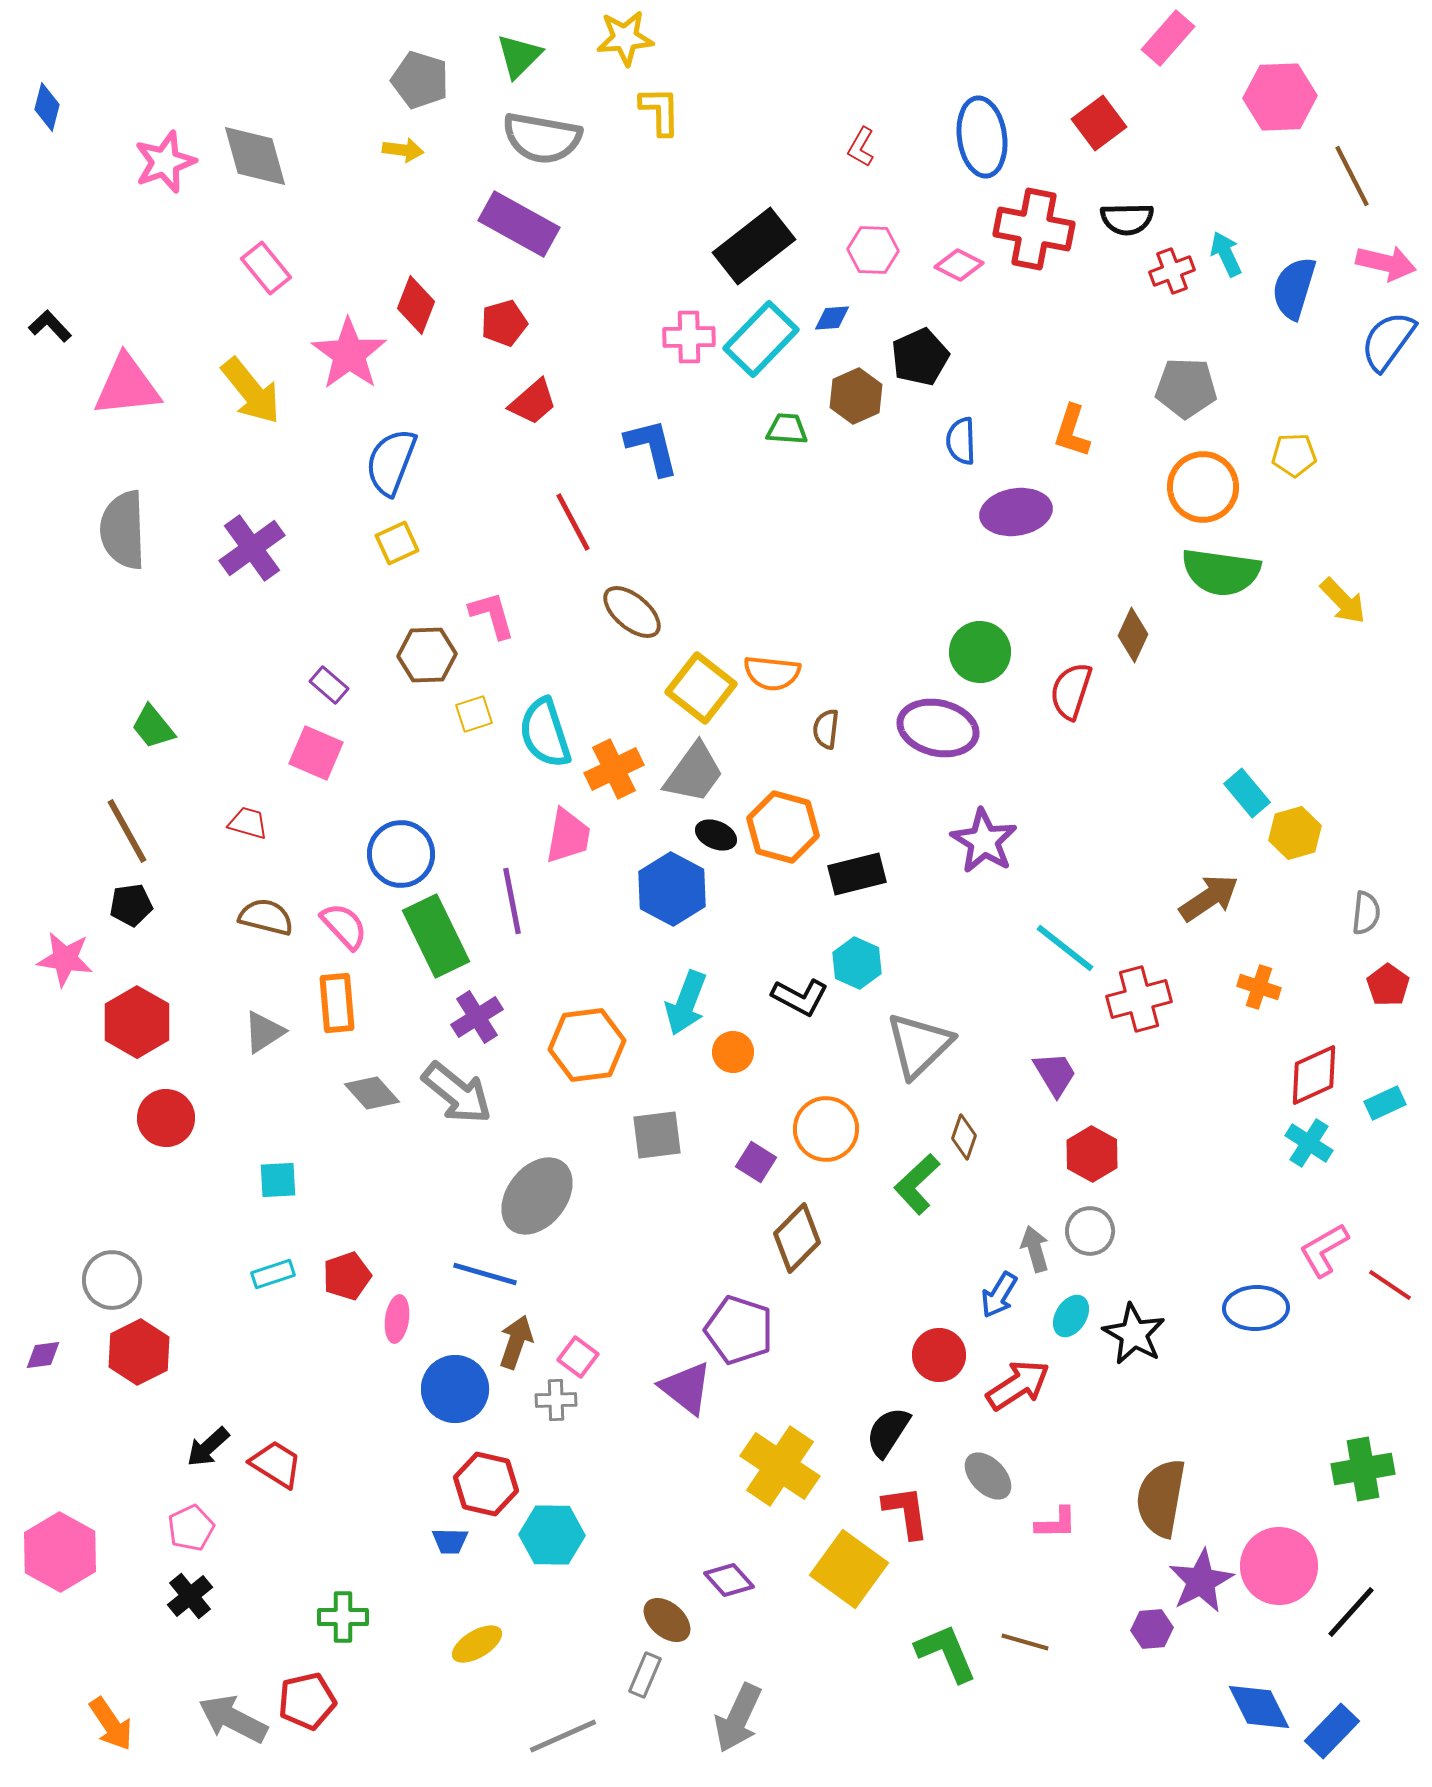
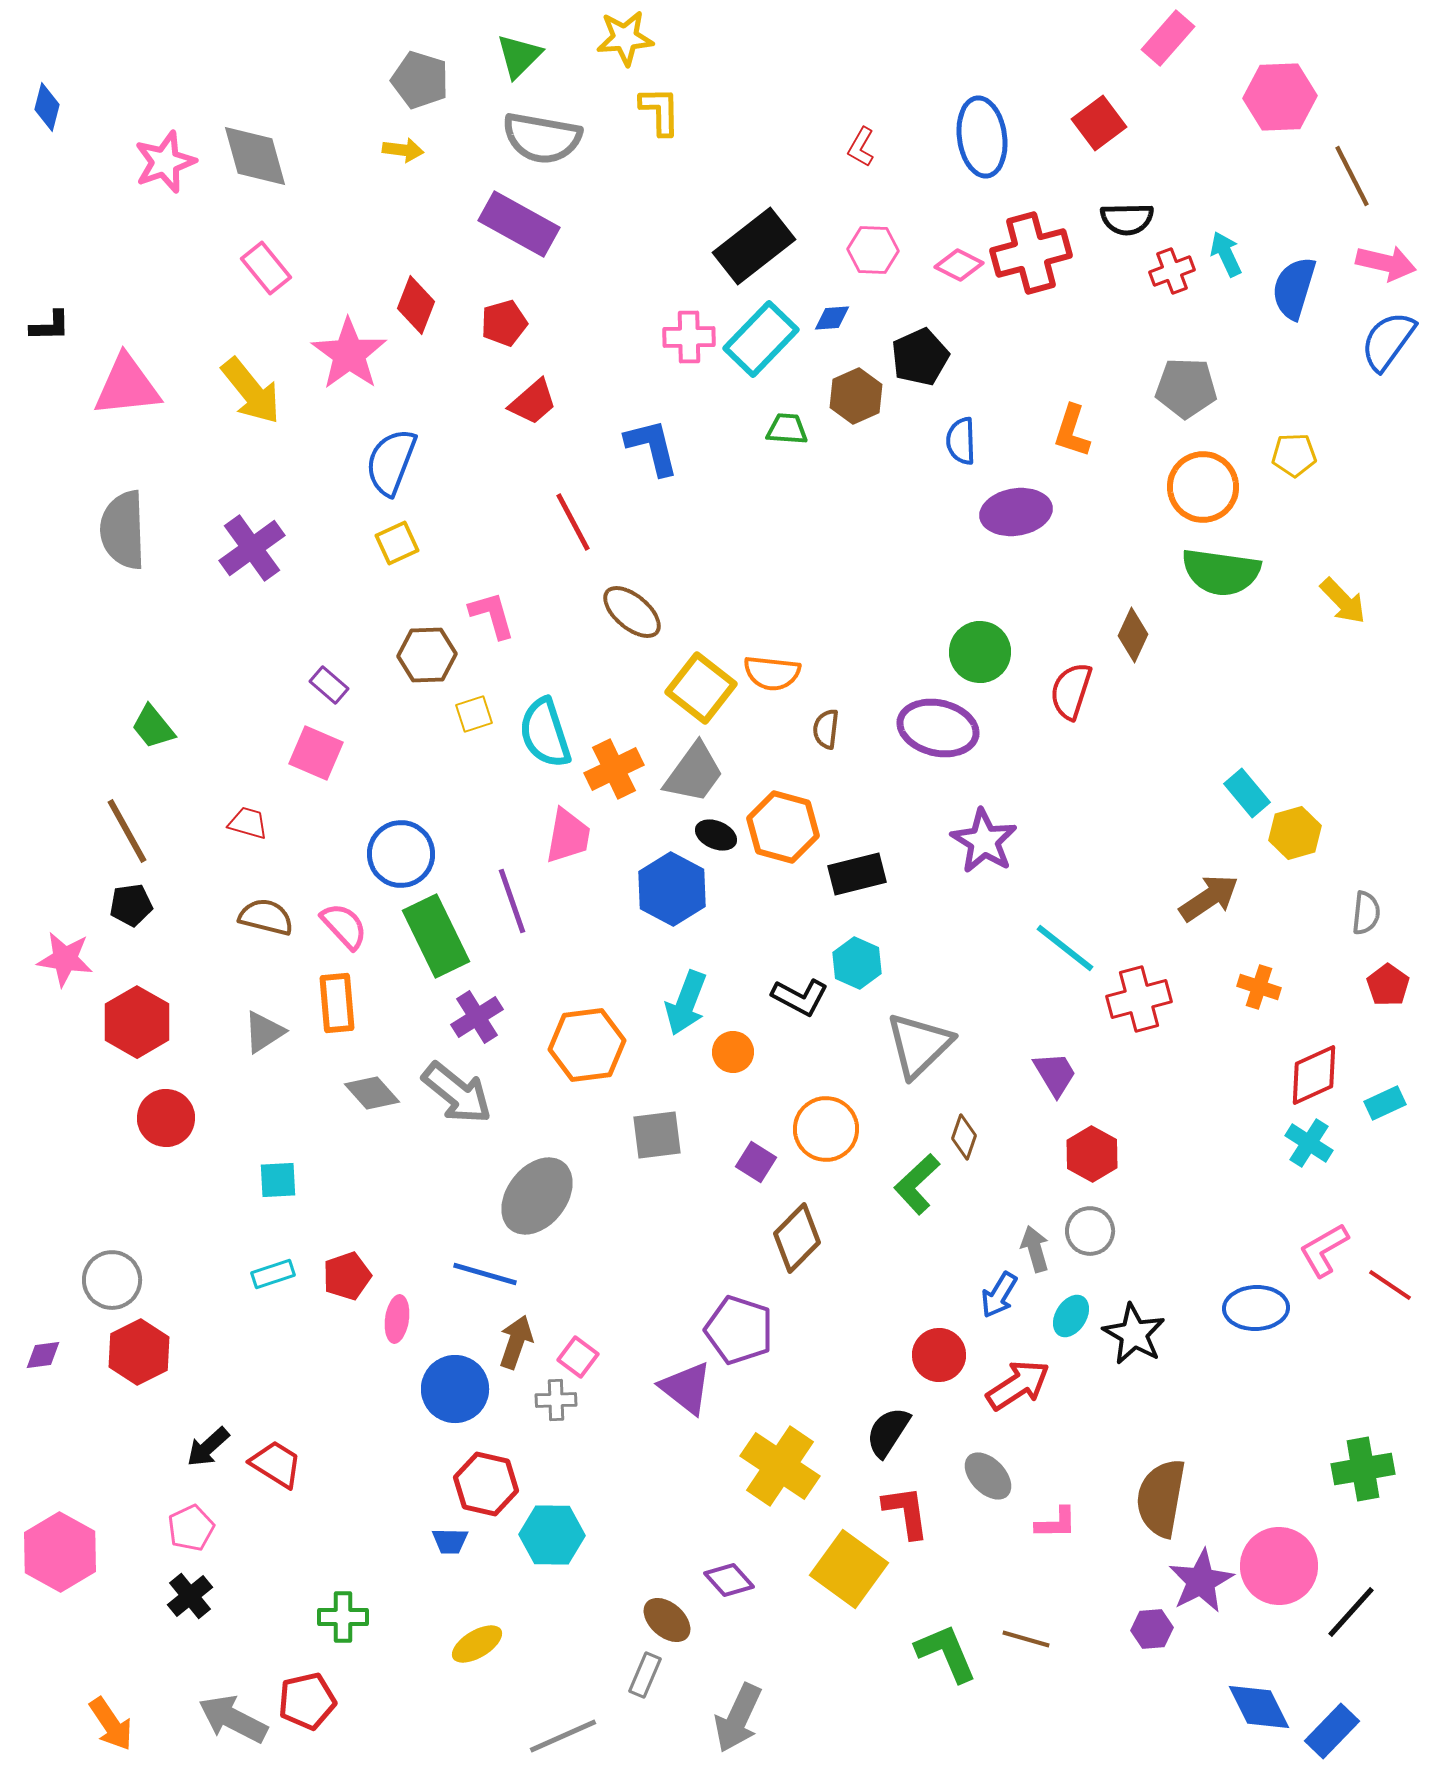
red cross at (1034, 229): moved 3 px left, 24 px down; rotated 26 degrees counterclockwise
black L-shape at (50, 326): rotated 132 degrees clockwise
purple line at (512, 901): rotated 8 degrees counterclockwise
brown line at (1025, 1642): moved 1 px right, 3 px up
